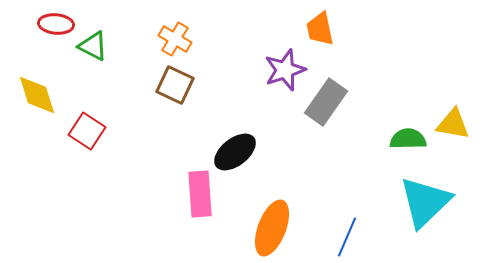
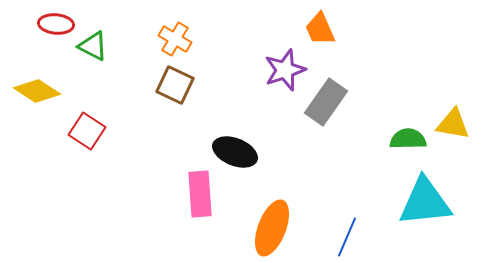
orange trapezoid: rotated 12 degrees counterclockwise
yellow diamond: moved 4 px up; rotated 39 degrees counterclockwise
black ellipse: rotated 60 degrees clockwise
cyan triangle: rotated 38 degrees clockwise
